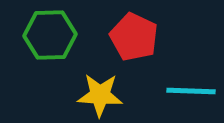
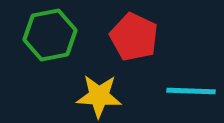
green hexagon: rotated 9 degrees counterclockwise
yellow star: moved 1 px left, 1 px down
